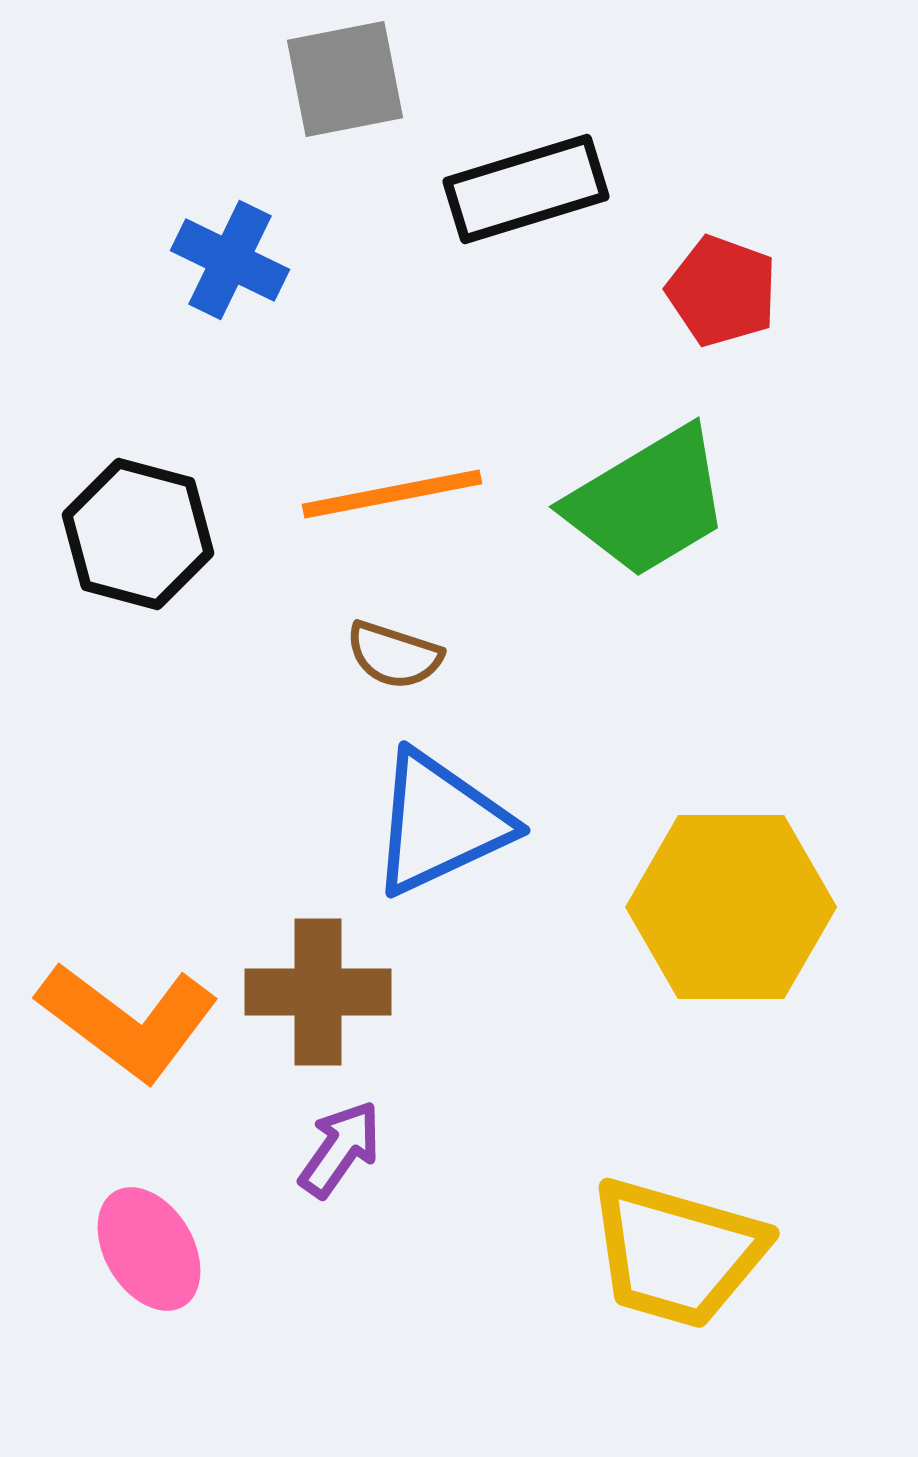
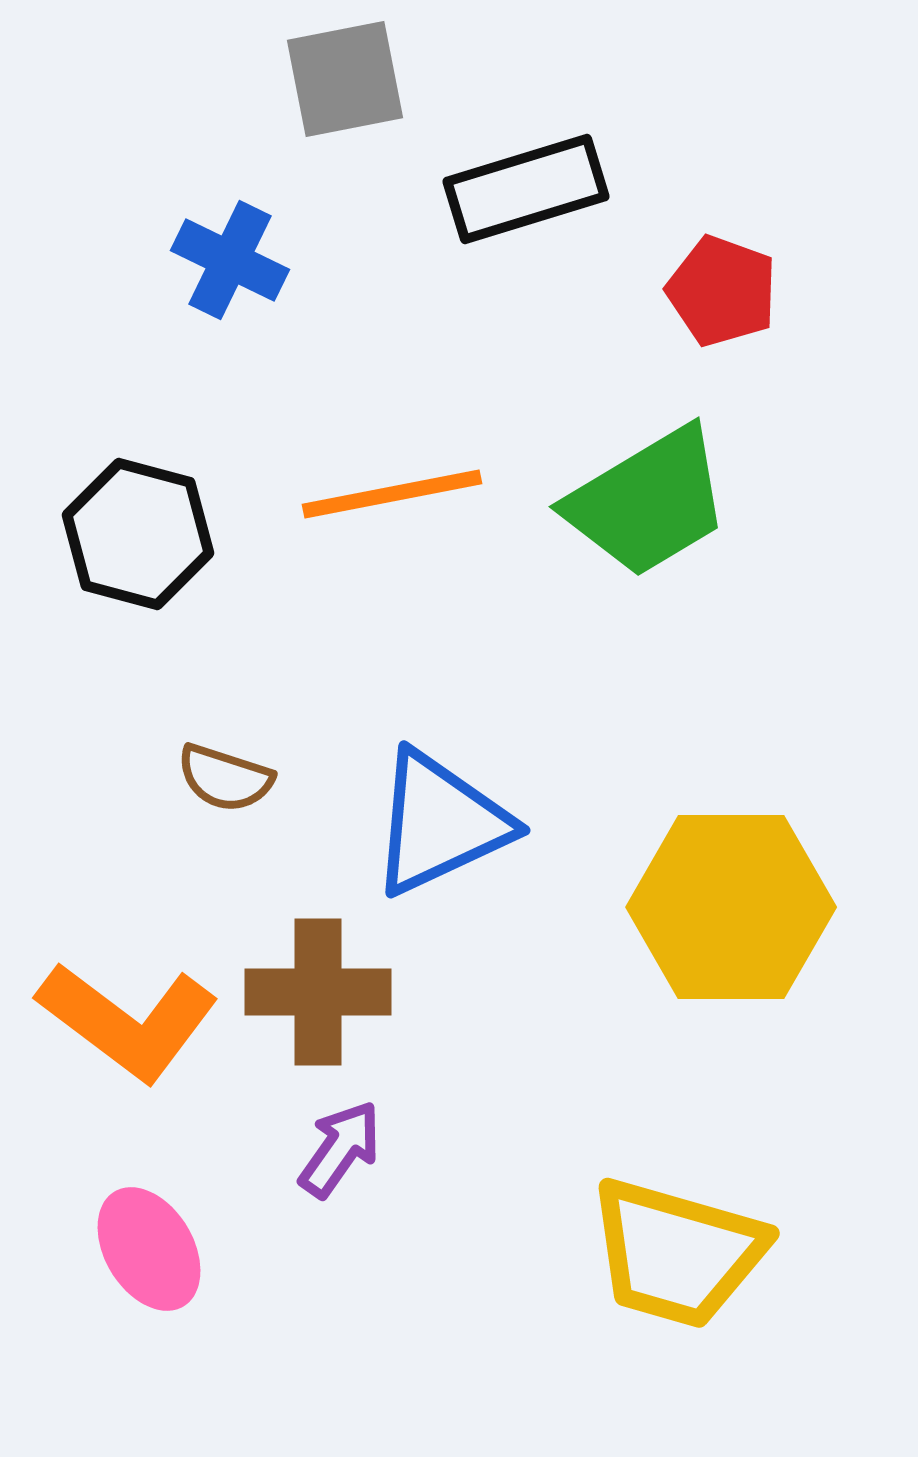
brown semicircle: moved 169 px left, 123 px down
